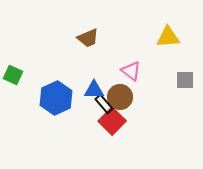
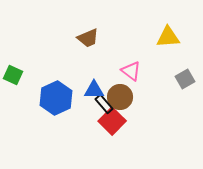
gray square: moved 1 px up; rotated 30 degrees counterclockwise
